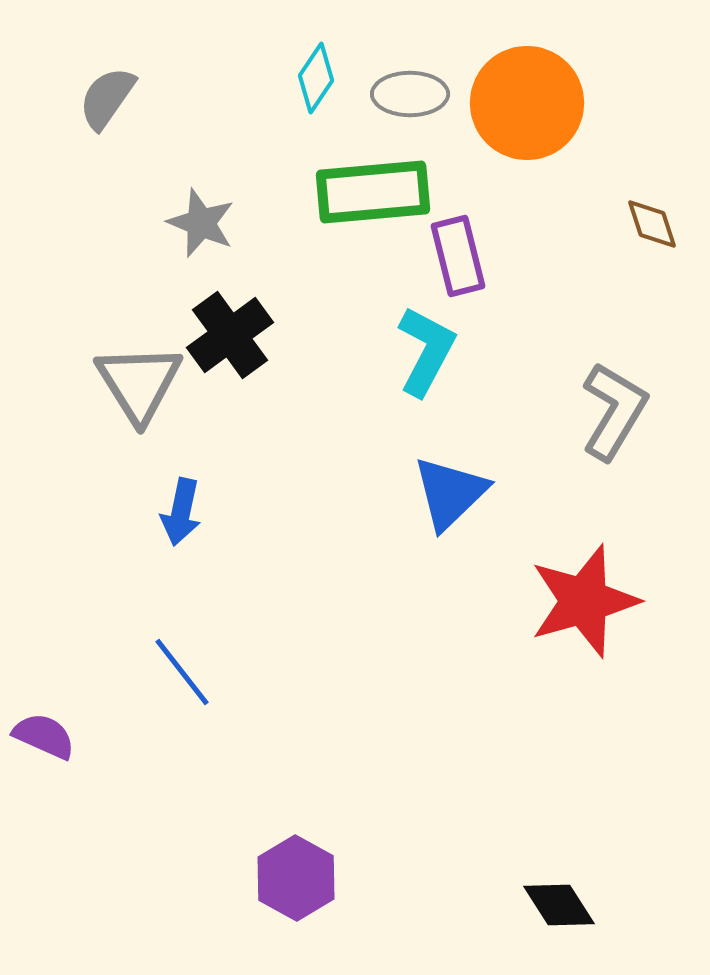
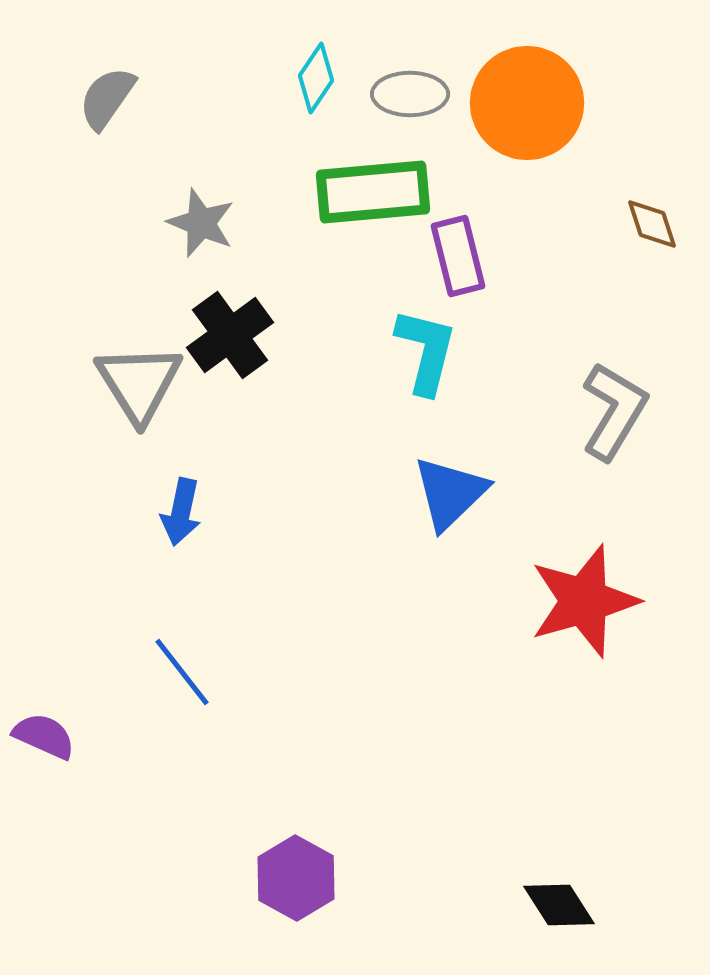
cyan L-shape: rotated 14 degrees counterclockwise
